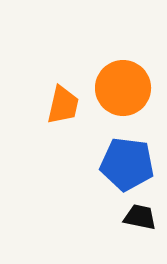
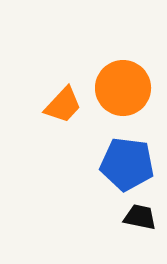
orange trapezoid: rotated 30 degrees clockwise
